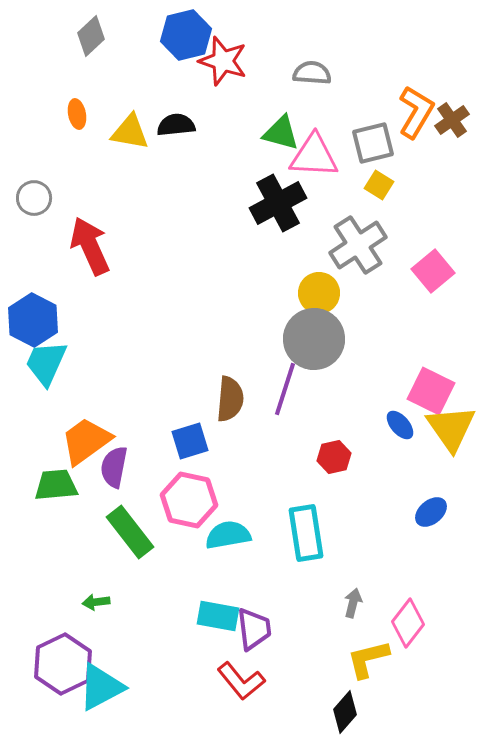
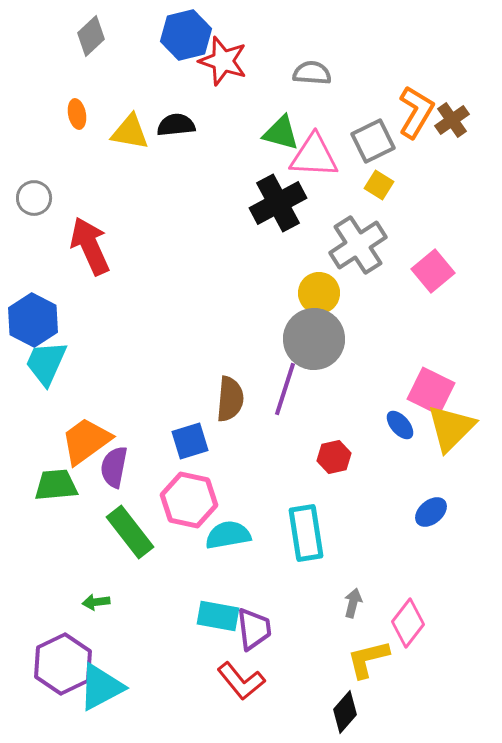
gray square at (373, 143): moved 2 px up; rotated 12 degrees counterclockwise
yellow triangle at (451, 428): rotated 20 degrees clockwise
